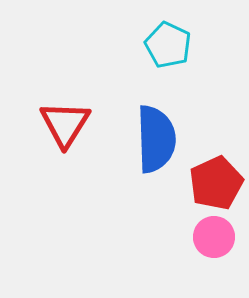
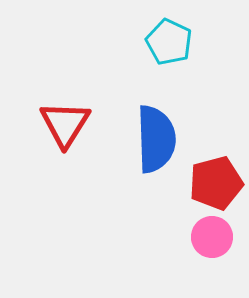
cyan pentagon: moved 1 px right, 3 px up
red pentagon: rotated 10 degrees clockwise
pink circle: moved 2 px left
